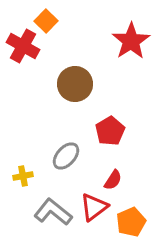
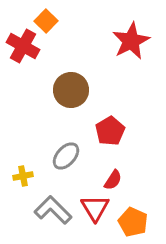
red star: rotated 6 degrees clockwise
brown circle: moved 4 px left, 6 px down
red triangle: moved 1 px right, 1 px down; rotated 24 degrees counterclockwise
gray L-shape: moved 2 px up; rotated 6 degrees clockwise
orange pentagon: moved 2 px right; rotated 24 degrees counterclockwise
